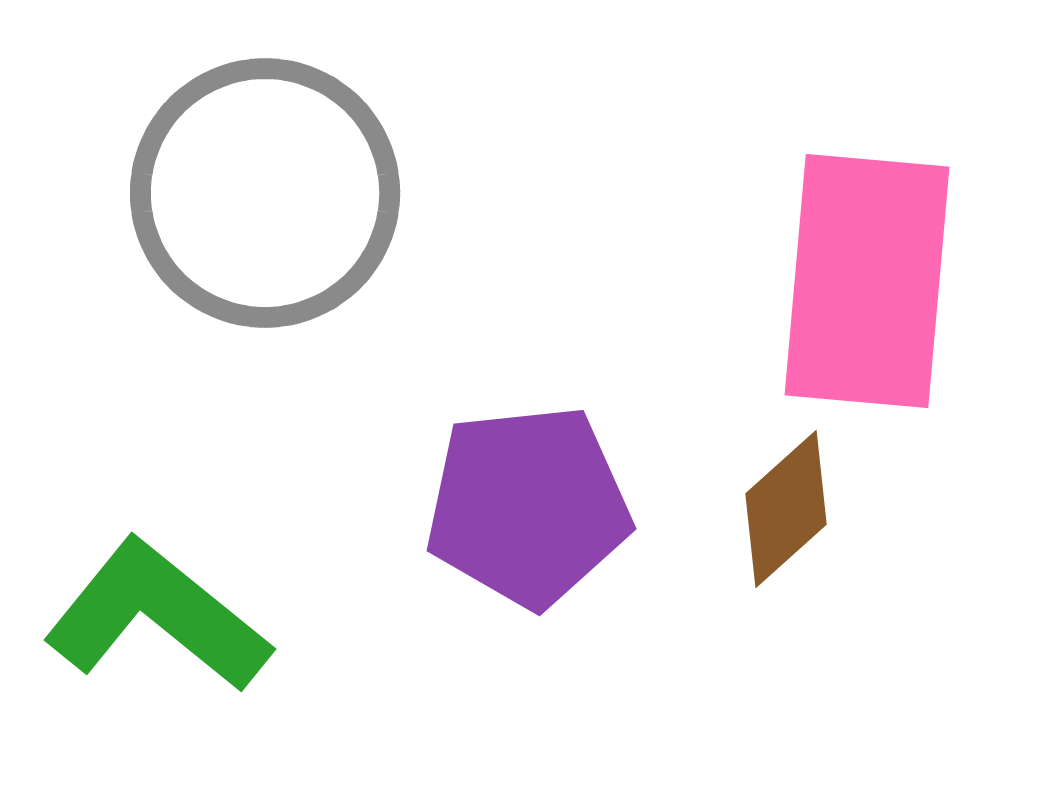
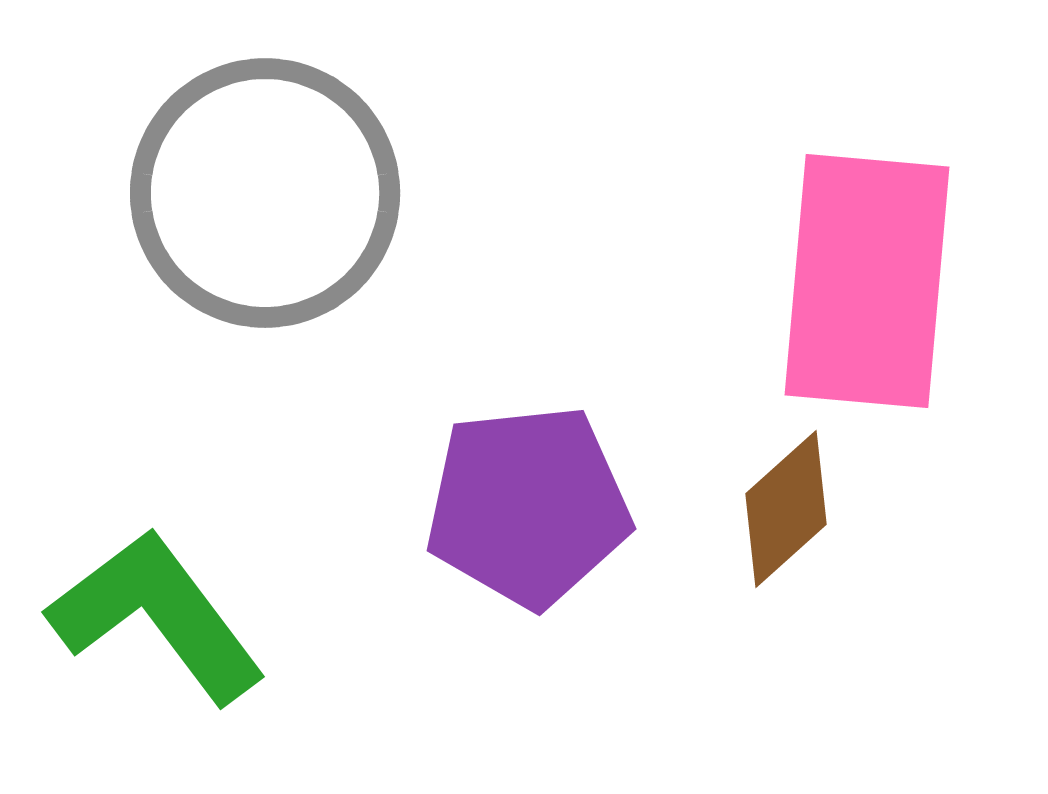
green L-shape: rotated 14 degrees clockwise
